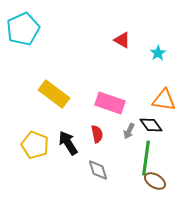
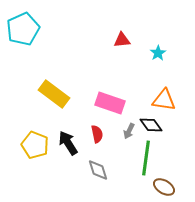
red triangle: rotated 36 degrees counterclockwise
brown ellipse: moved 9 px right, 6 px down
